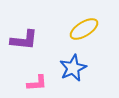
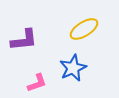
purple L-shape: rotated 12 degrees counterclockwise
pink L-shape: rotated 15 degrees counterclockwise
